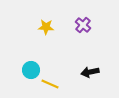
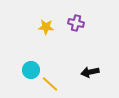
purple cross: moved 7 px left, 2 px up; rotated 28 degrees counterclockwise
yellow line: rotated 18 degrees clockwise
